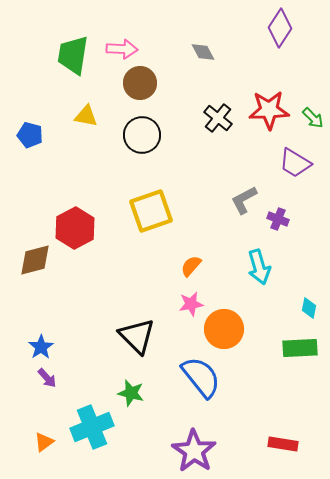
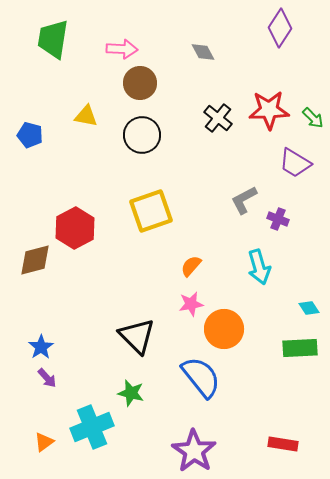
green trapezoid: moved 20 px left, 16 px up
cyan diamond: rotated 45 degrees counterclockwise
